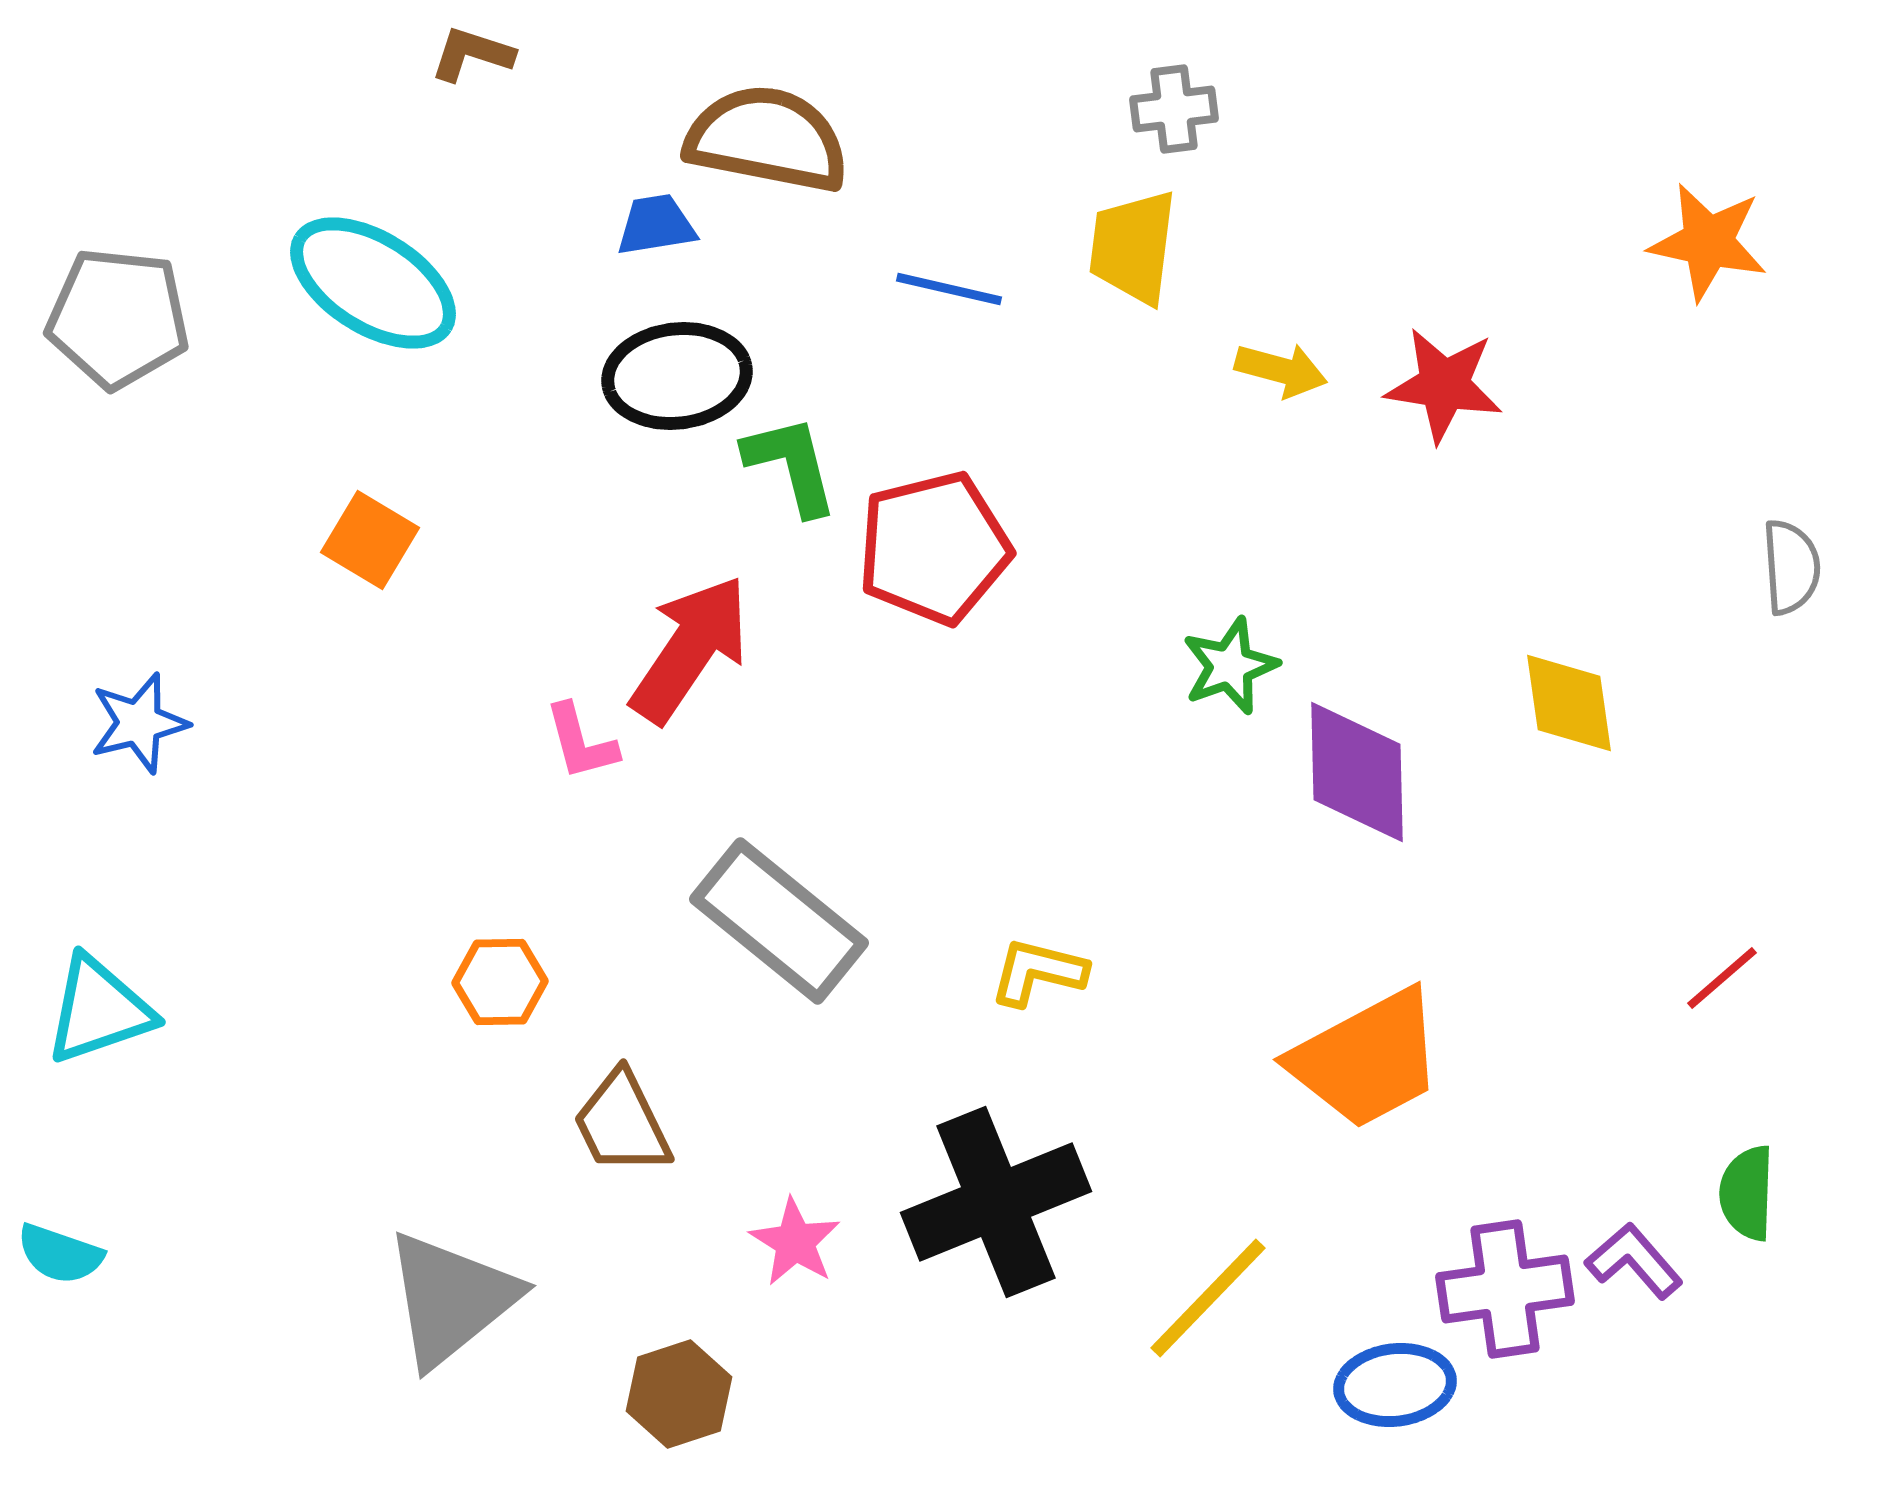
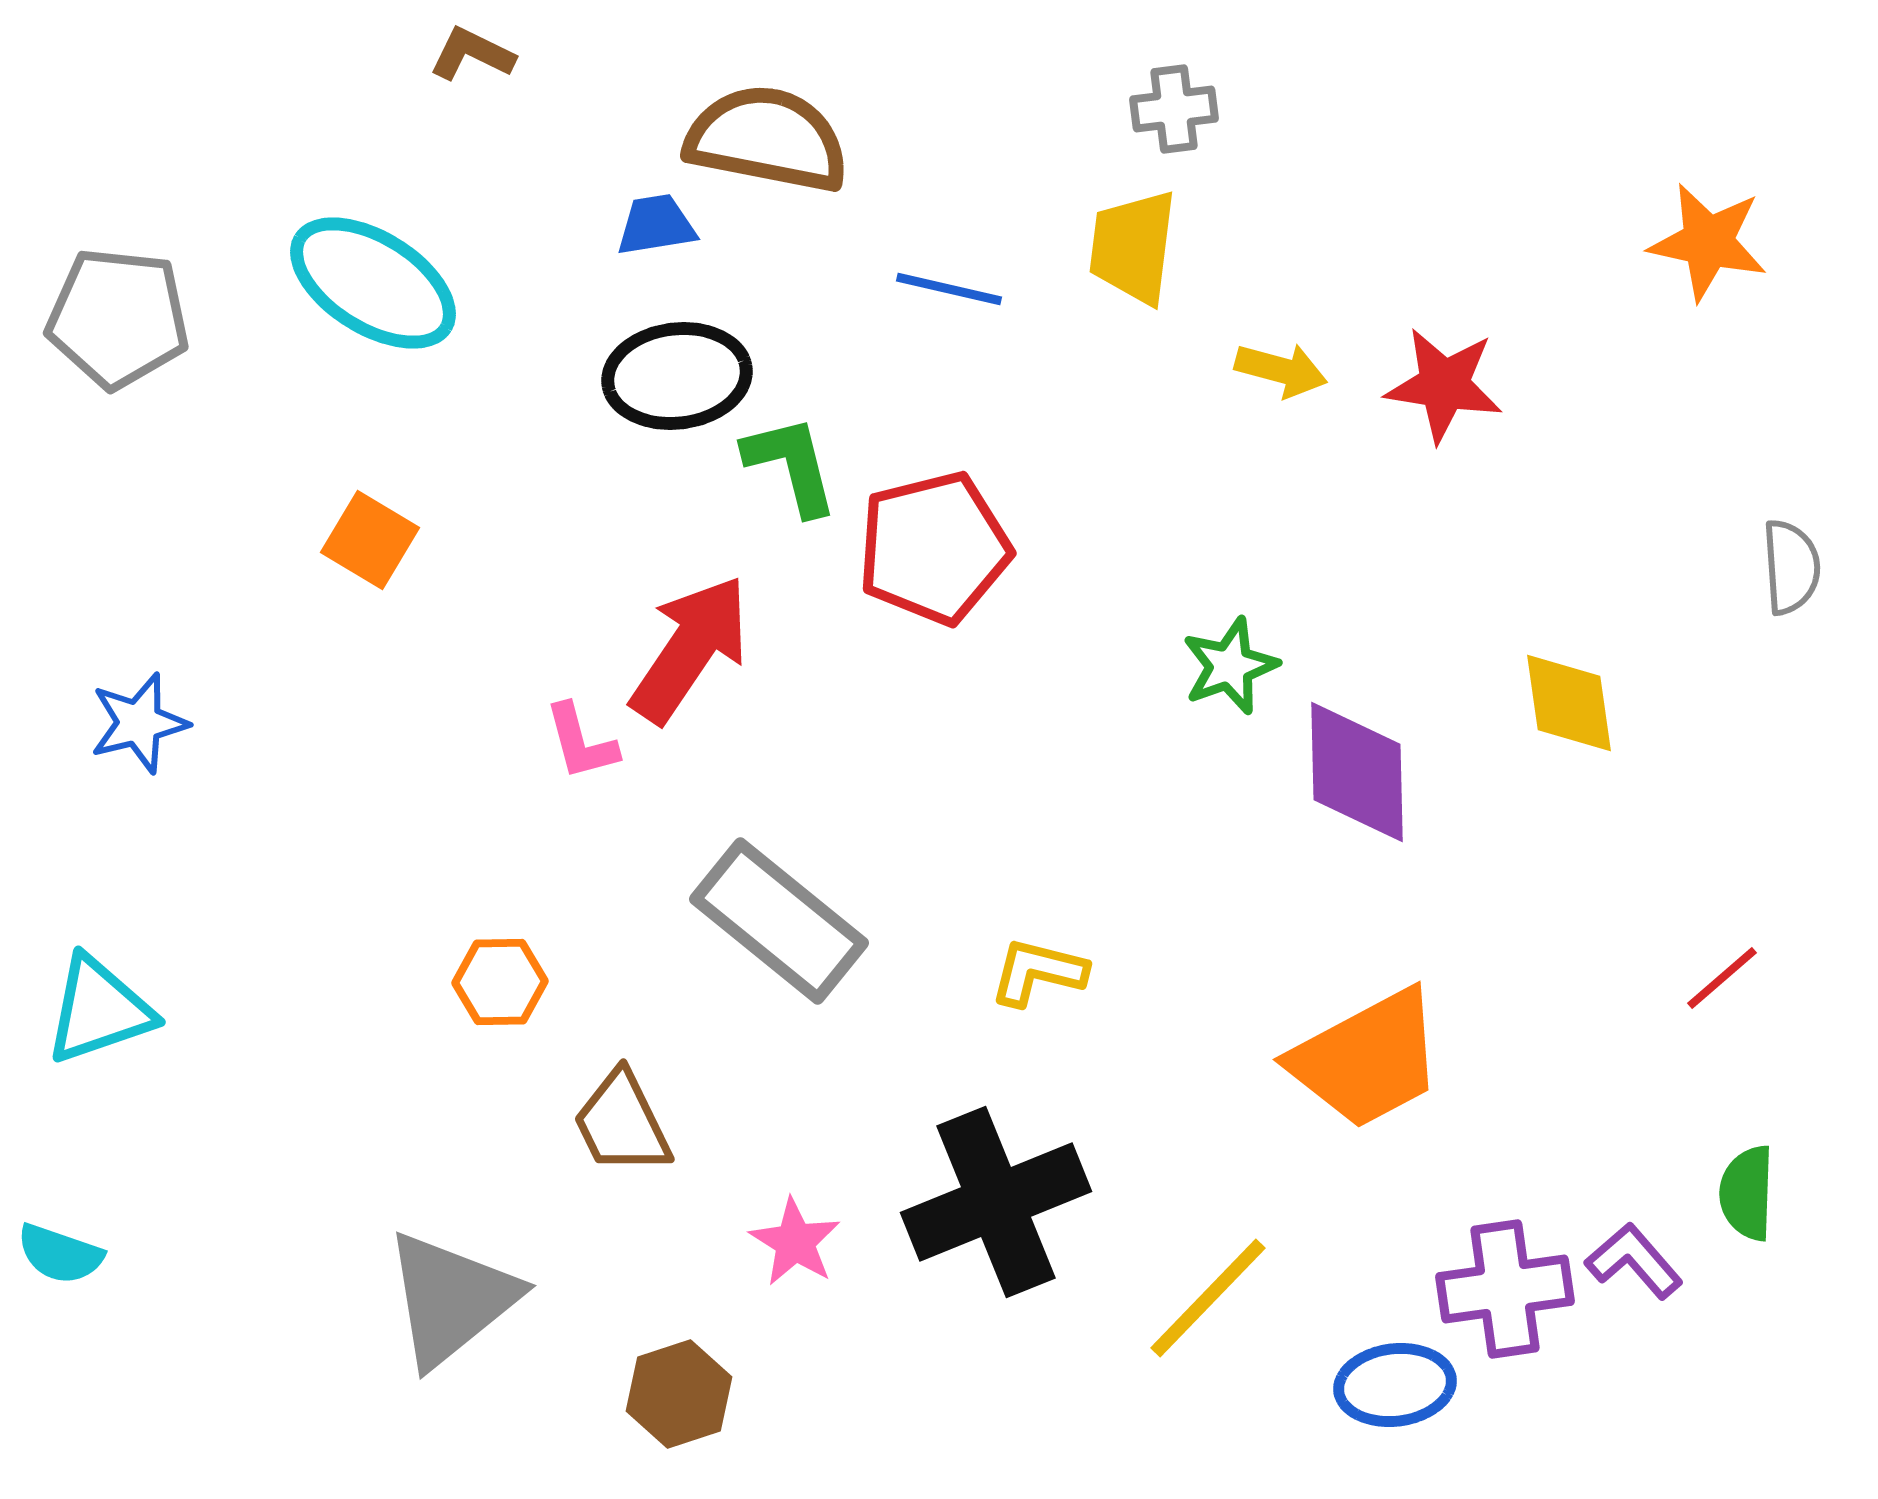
brown L-shape: rotated 8 degrees clockwise
